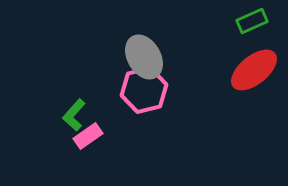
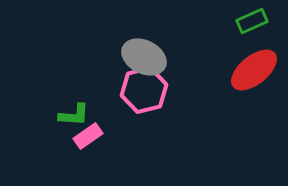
gray ellipse: rotated 33 degrees counterclockwise
green L-shape: rotated 128 degrees counterclockwise
